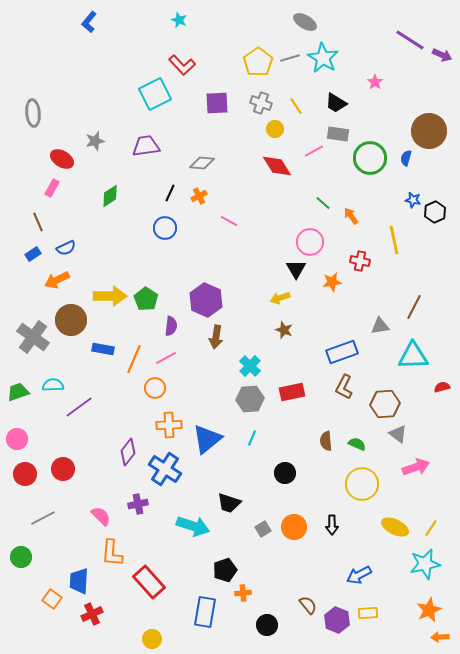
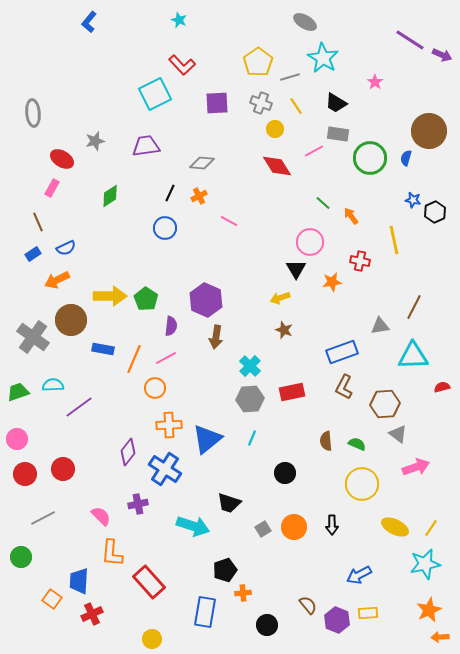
gray line at (290, 58): moved 19 px down
